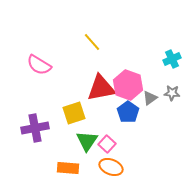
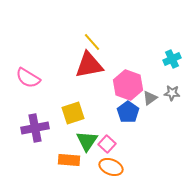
pink semicircle: moved 11 px left, 13 px down
red triangle: moved 12 px left, 23 px up
yellow square: moved 1 px left
orange rectangle: moved 1 px right, 8 px up
